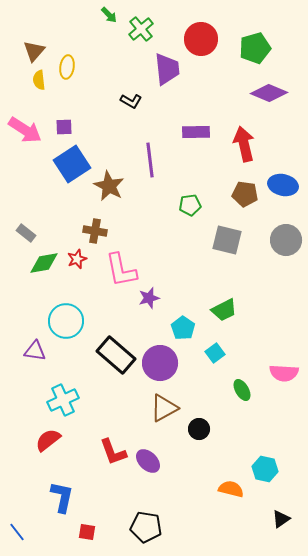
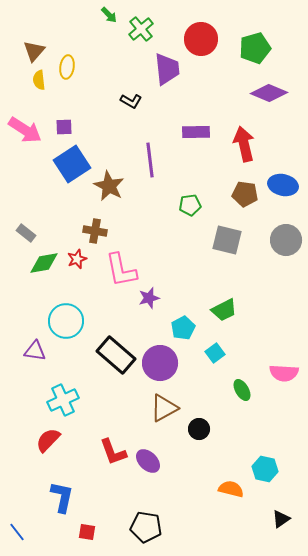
cyan pentagon at (183, 328): rotated 10 degrees clockwise
red semicircle at (48, 440): rotated 8 degrees counterclockwise
